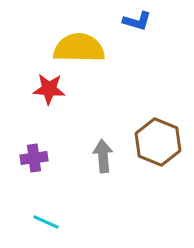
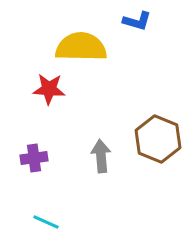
yellow semicircle: moved 2 px right, 1 px up
brown hexagon: moved 3 px up
gray arrow: moved 2 px left
